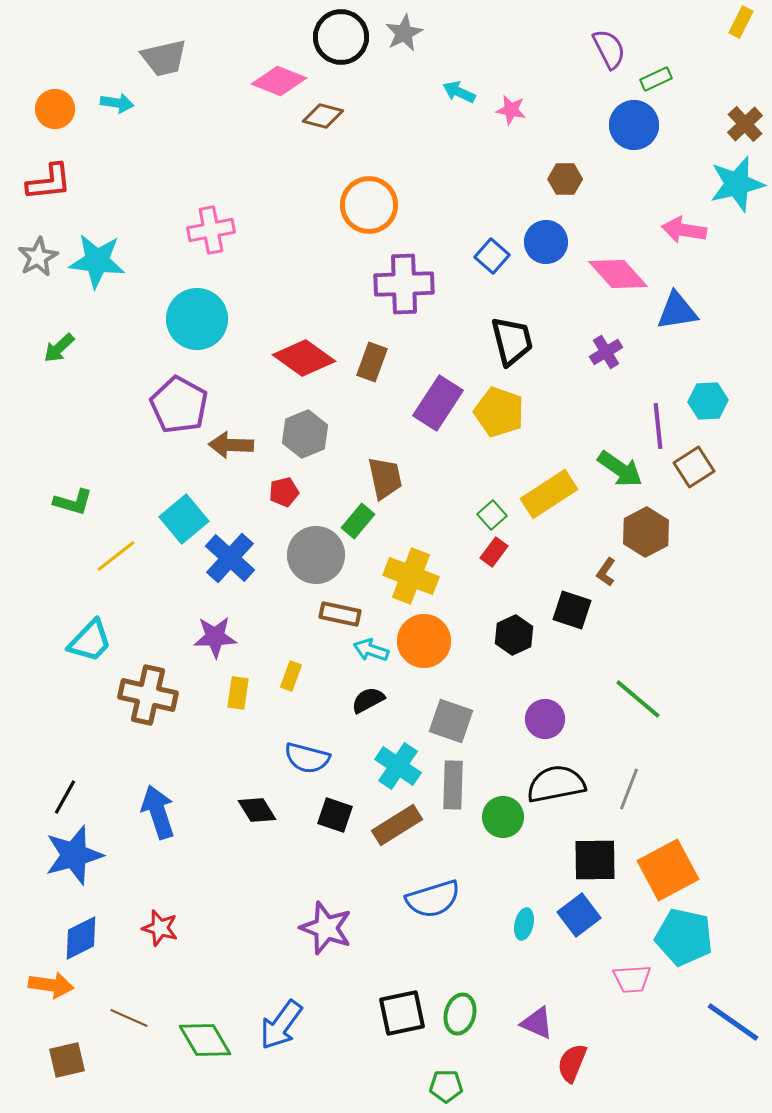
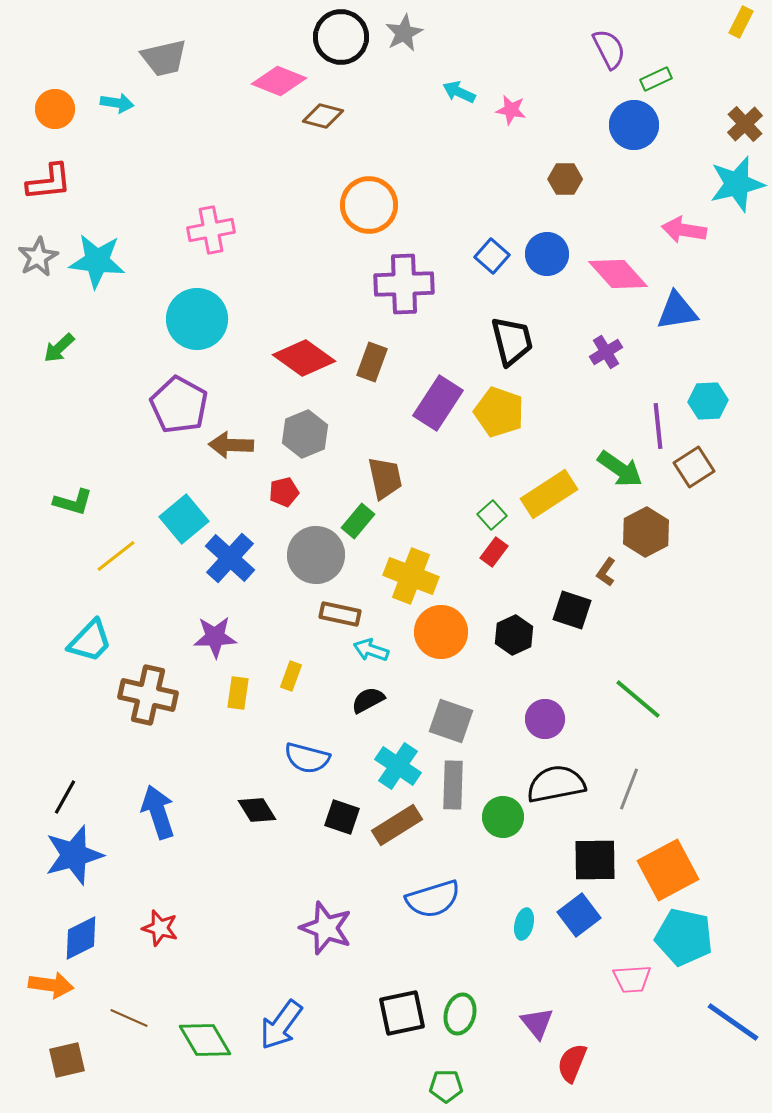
blue circle at (546, 242): moved 1 px right, 12 px down
orange circle at (424, 641): moved 17 px right, 9 px up
black square at (335, 815): moved 7 px right, 2 px down
purple triangle at (537, 1023): rotated 27 degrees clockwise
